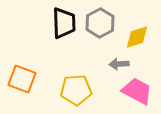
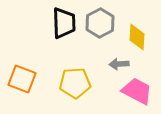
yellow diamond: rotated 68 degrees counterclockwise
yellow pentagon: moved 1 px left, 7 px up
